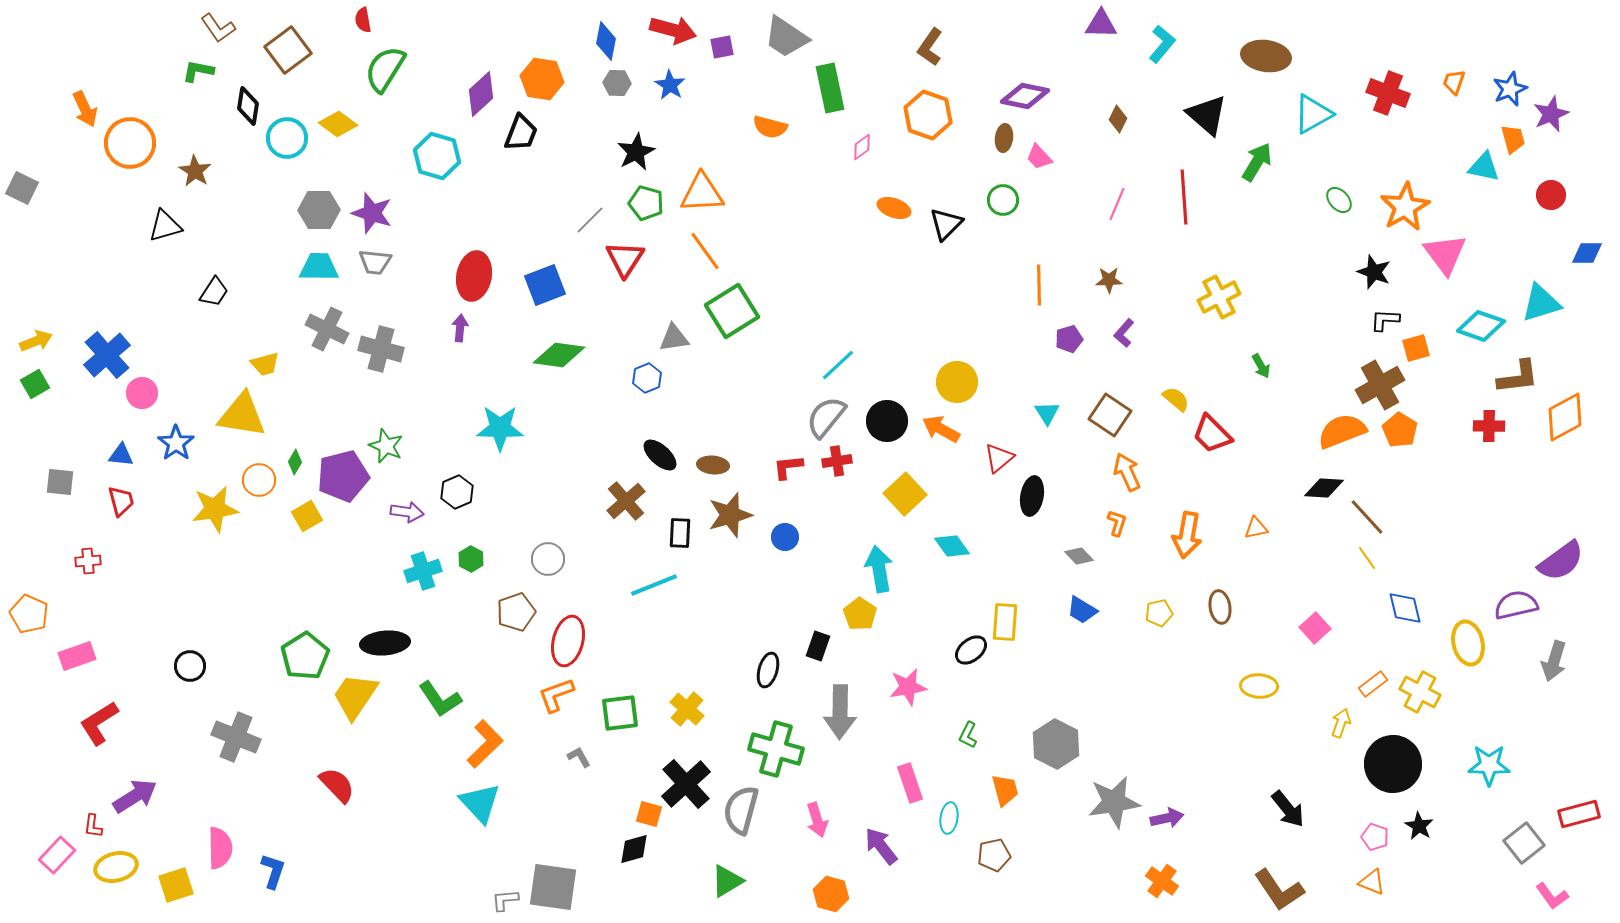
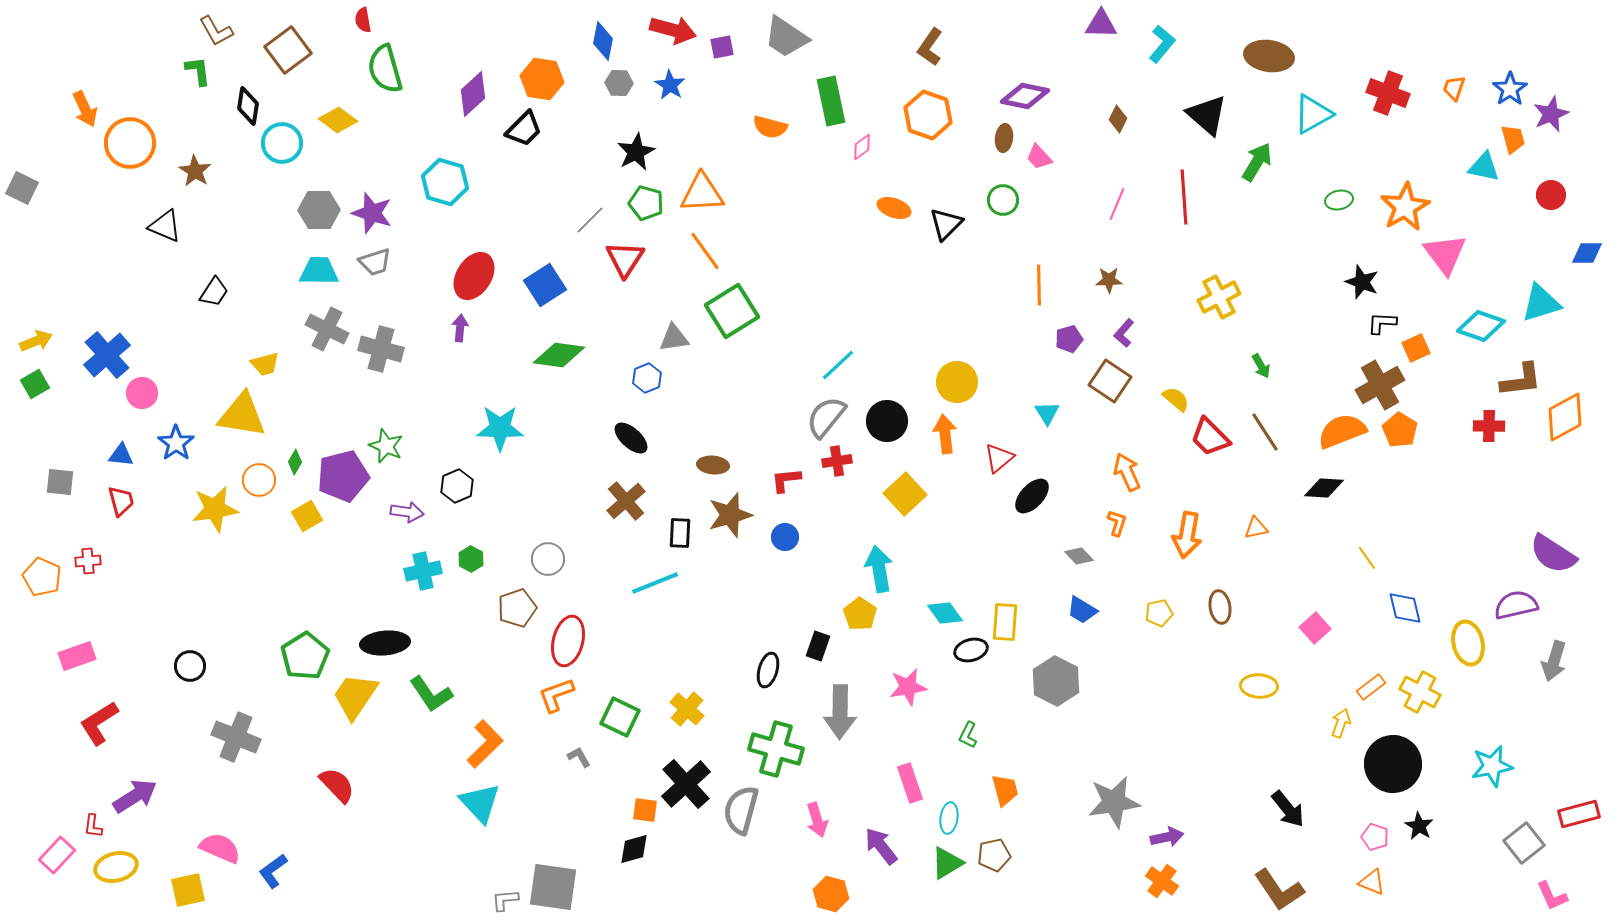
brown L-shape at (218, 28): moved 2 px left, 3 px down; rotated 6 degrees clockwise
blue diamond at (606, 41): moved 3 px left
brown ellipse at (1266, 56): moved 3 px right
green semicircle at (385, 69): rotated 48 degrees counterclockwise
green L-shape at (198, 71): rotated 72 degrees clockwise
orange trapezoid at (1454, 82): moved 6 px down
gray hexagon at (617, 83): moved 2 px right
green rectangle at (830, 88): moved 1 px right, 13 px down
blue star at (1510, 89): rotated 12 degrees counterclockwise
purple diamond at (481, 94): moved 8 px left
yellow diamond at (338, 124): moved 4 px up
black trapezoid at (521, 133): moved 3 px right, 4 px up; rotated 24 degrees clockwise
cyan circle at (287, 138): moved 5 px left, 5 px down
cyan hexagon at (437, 156): moved 8 px right, 26 px down
green ellipse at (1339, 200): rotated 60 degrees counterclockwise
black triangle at (165, 226): rotated 39 degrees clockwise
gray trapezoid at (375, 262): rotated 24 degrees counterclockwise
cyan trapezoid at (319, 267): moved 4 px down
black star at (1374, 272): moved 12 px left, 10 px down
red ellipse at (474, 276): rotated 21 degrees clockwise
blue square at (545, 285): rotated 12 degrees counterclockwise
black L-shape at (1385, 320): moved 3 px left, 3 px down
orange square at (1416, 348): rotated 8 degrees counterclockwise
brown L-shape at (1518, 377): moved 3 px right, 3 px down
brown square at (1110, 415): moved 34 px up
orange arrow at (941, 429): moved 4 px right, 5 px down; rotated 54 degrees clockwise
red trapezoid at (1212, 434): moved 2 px left, 3 px down
black ellipse at (660, 455): moved 29 px left, 17 px up
red L-shape at (788, 467): moved 2 px left, 13 px down
black hexagon at (457, 492): moved 6 px up
black ellipse at (1032, 496): rotated 33 degrees clockwise
brown line at (1367, 517): moved 102 px left, 85 px up; rotated 9 degrees clockwise
cyan diamond at (952, 546): moved 7 px left, 67 px down
purple semicircle at (1561, 561): moved 8 px left, 7 px up; rotated 69 degrees clockwise
cyan cross at (423, 571): rotated 6 degrees clockwise
cyan line at (654, 585): moved 1 px right, 2 px up
brown pentagon at (516, 612): moved 1 px right, 4 px up
orange pentagon at (29, 614): moved 13 px right, 37 px up
black ellipse at (971, 650): rotated 24 degrees clockwise
orange rectangle at (1373, 684): moved 2 px left, 3 px down
green L-shape at (440, 699): moved 9 px left, 5 px up
green square at (620, 713): moved 4 px down; rotated 33 degrees clockwise
gray hexagon at (1056, 744): moved 63 px up
cyan star at (1489, 765): moved 3 px right, 1 px down; rotated 12 degrees counterclockwise
orange square at (649, 814): moved 4 px left, 4 px up; rotated 8 degrees counterclockwise
purple arrow at (1167, 818): moved 19 px down
pink semicircle at (220, 848): rotated 66 degrees counterclockwise
blue L-shape at (273, 871): rotated 144 degrees counterclockwise
green triangle at (727, 881): moved 220 px right, 18 px up
yellow square at (176, 885): moved 12 px right, 5 px down; rotated 6 degrees clockwise
pink L-shape at (1552, 896): rotated 12 degrees clockwise
